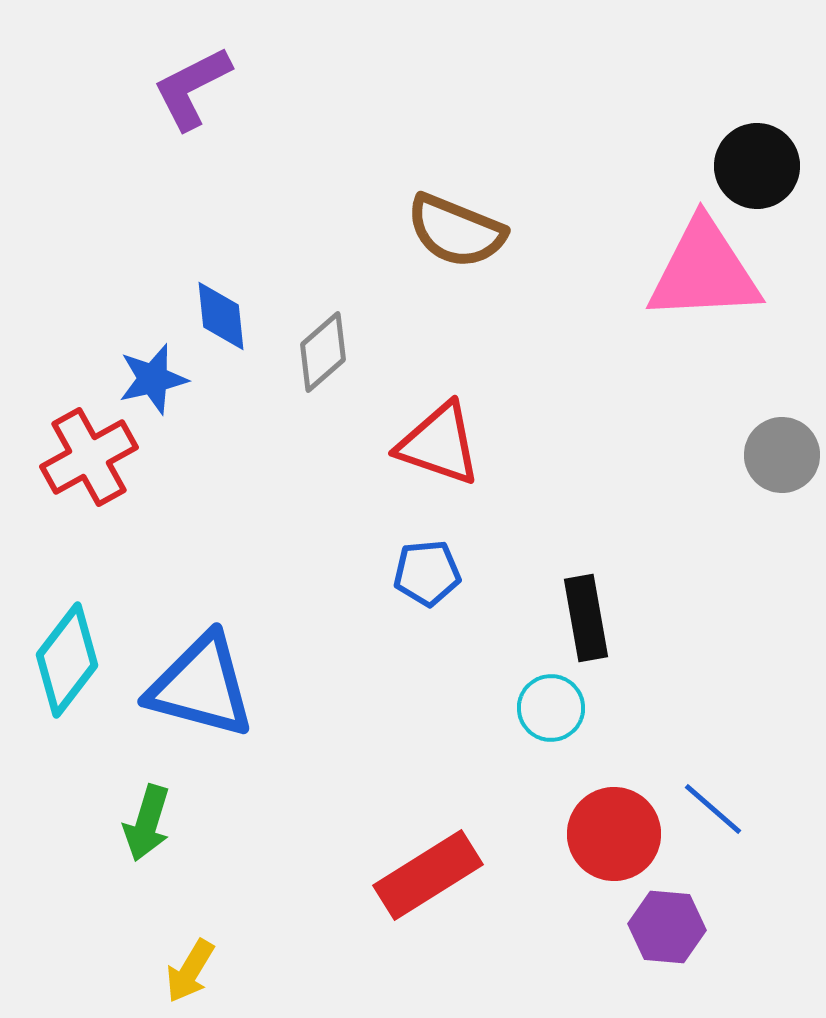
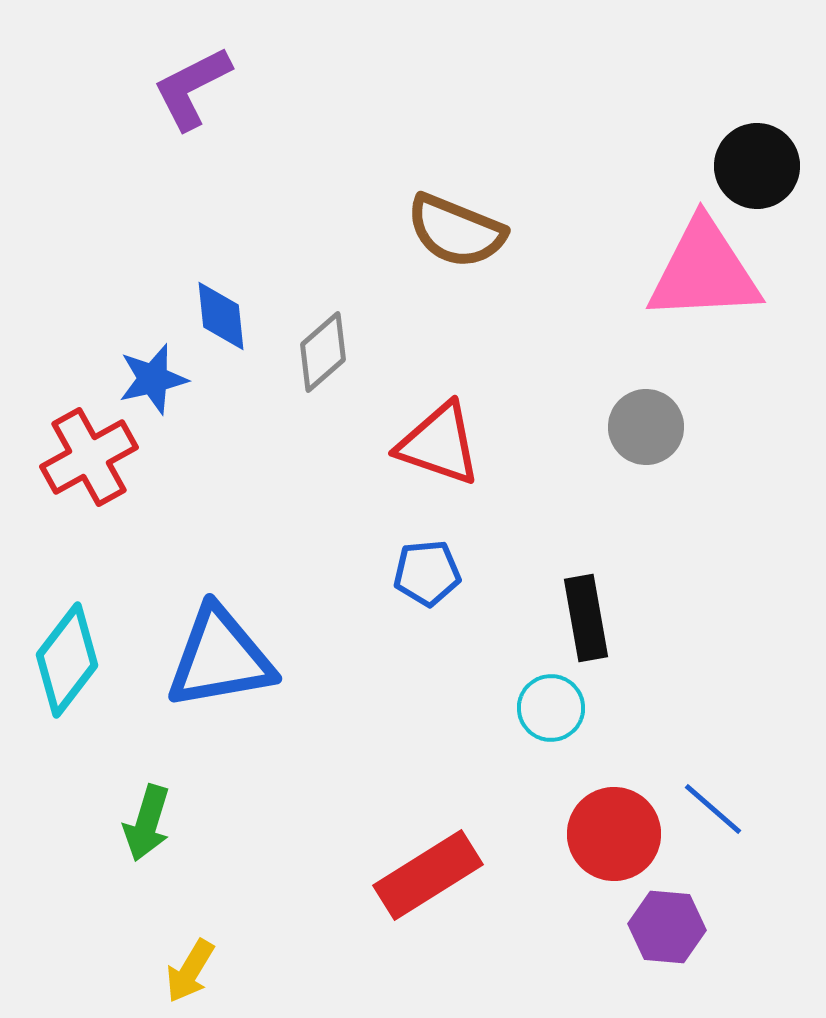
gray circle: moved 136 px left, 28 px up
blue triangle: moved 19 px right, 28 px up; rotated 25 degrees counterclockwise
